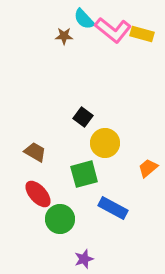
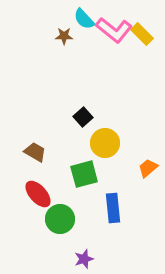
pink L-shape: moved 1 px right
yellow rectangle: rotated 30 degrees clockwise
black square: rotated 12 degrees clockwise
blue rectangle: rotated 56 degrees clockwise
